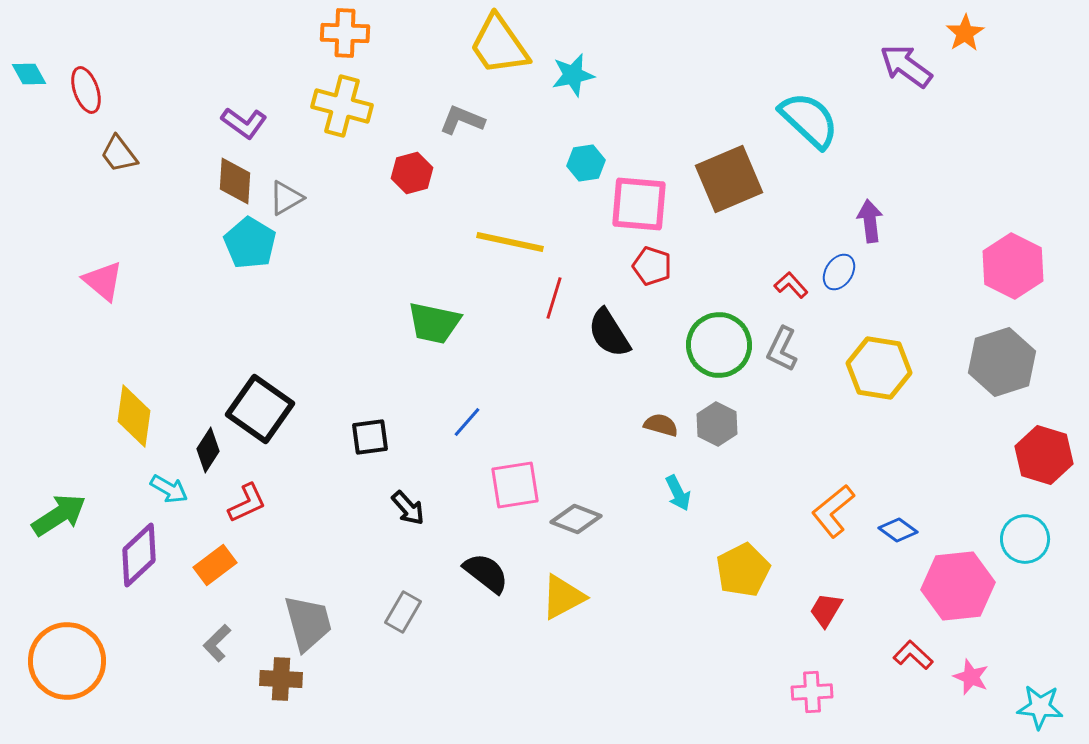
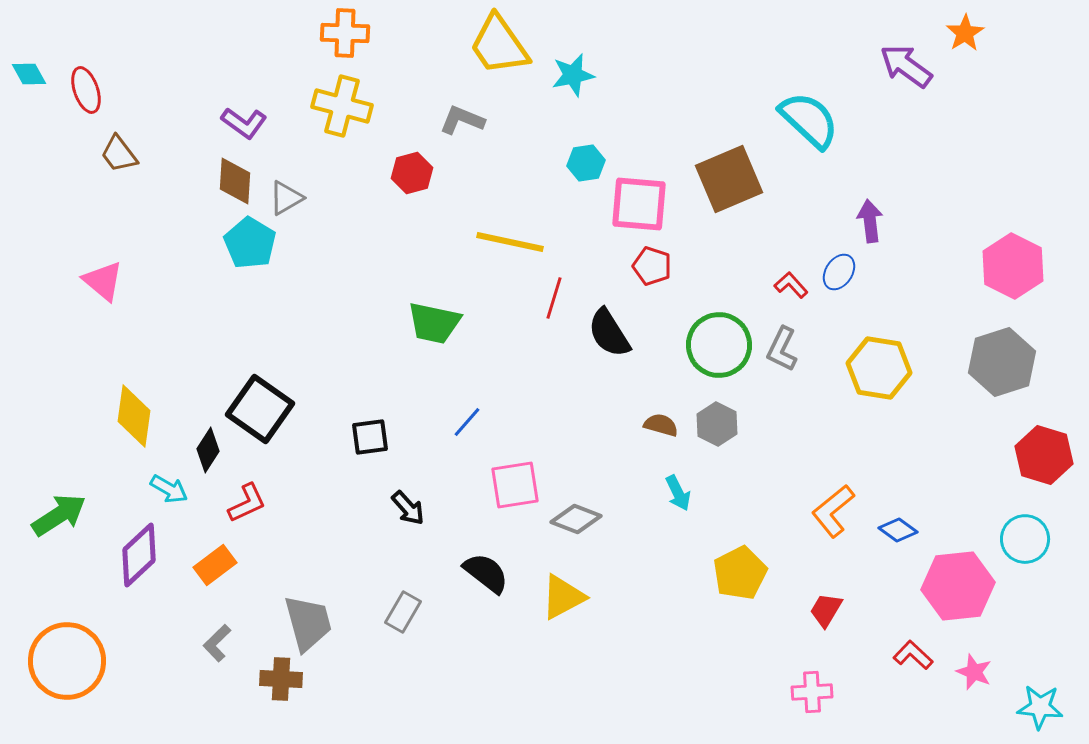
yellow pentagon at (743, 570): moved 3 px left, 3 px down
pink star at (971, 677): moved 3 px right, 5 px up
